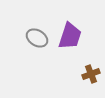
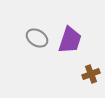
purple trapezoid: moved 4 px down
